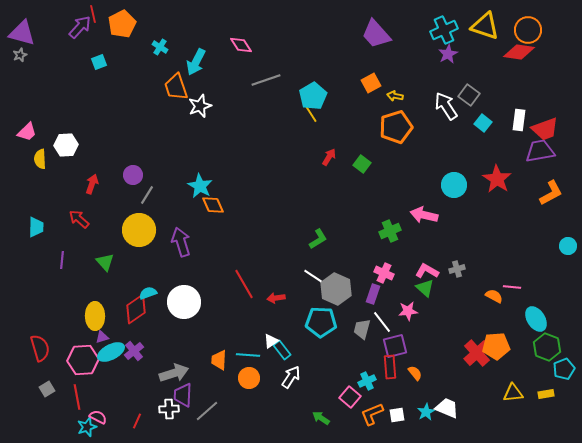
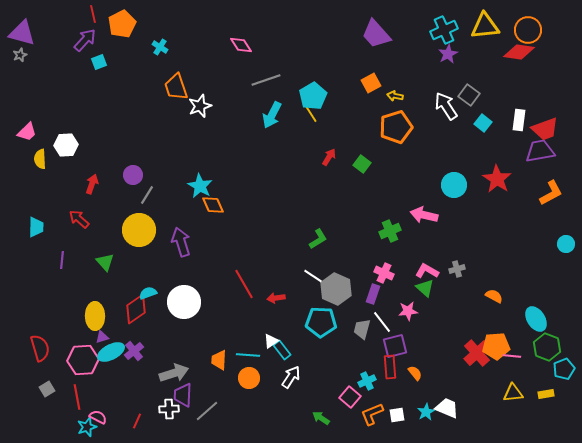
yellow triangle at (485, 26): rotated 24 degrees counterclockwise
purple arrow at (80, 27): moved 5 px right, 13 px down
cyan arrow at (196, 62): moved 76 px right, 53 px down
cyan circle at (568, 246): moved 2 px left, 2 px up
pink line at (512, 287): moved 69 px down
